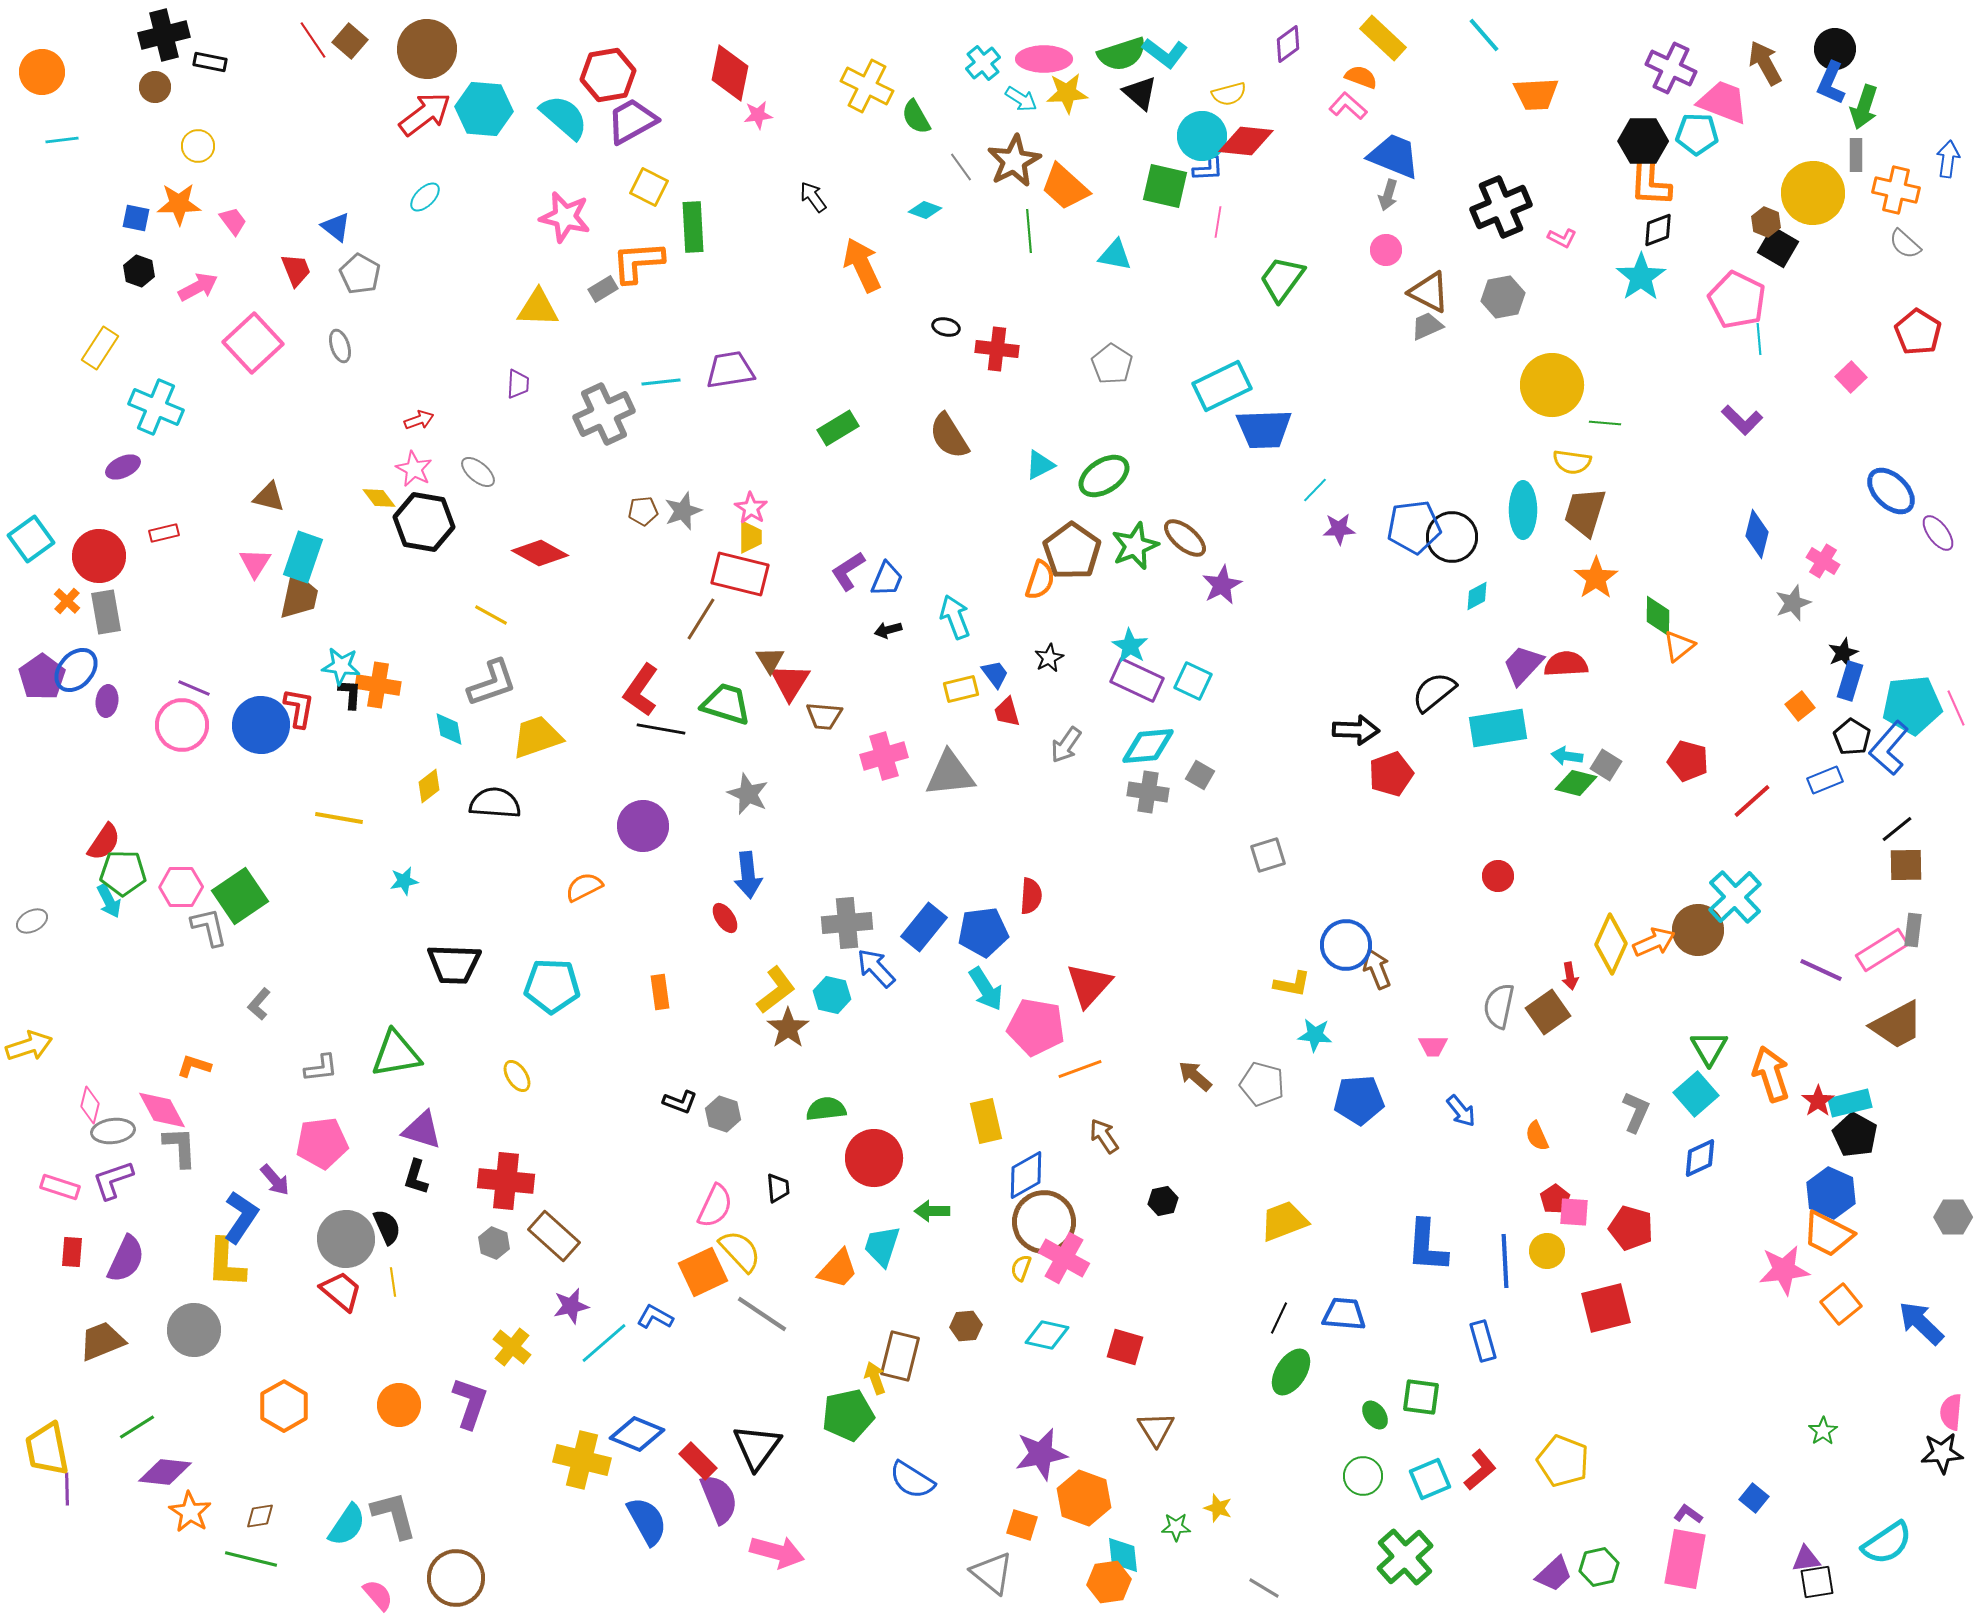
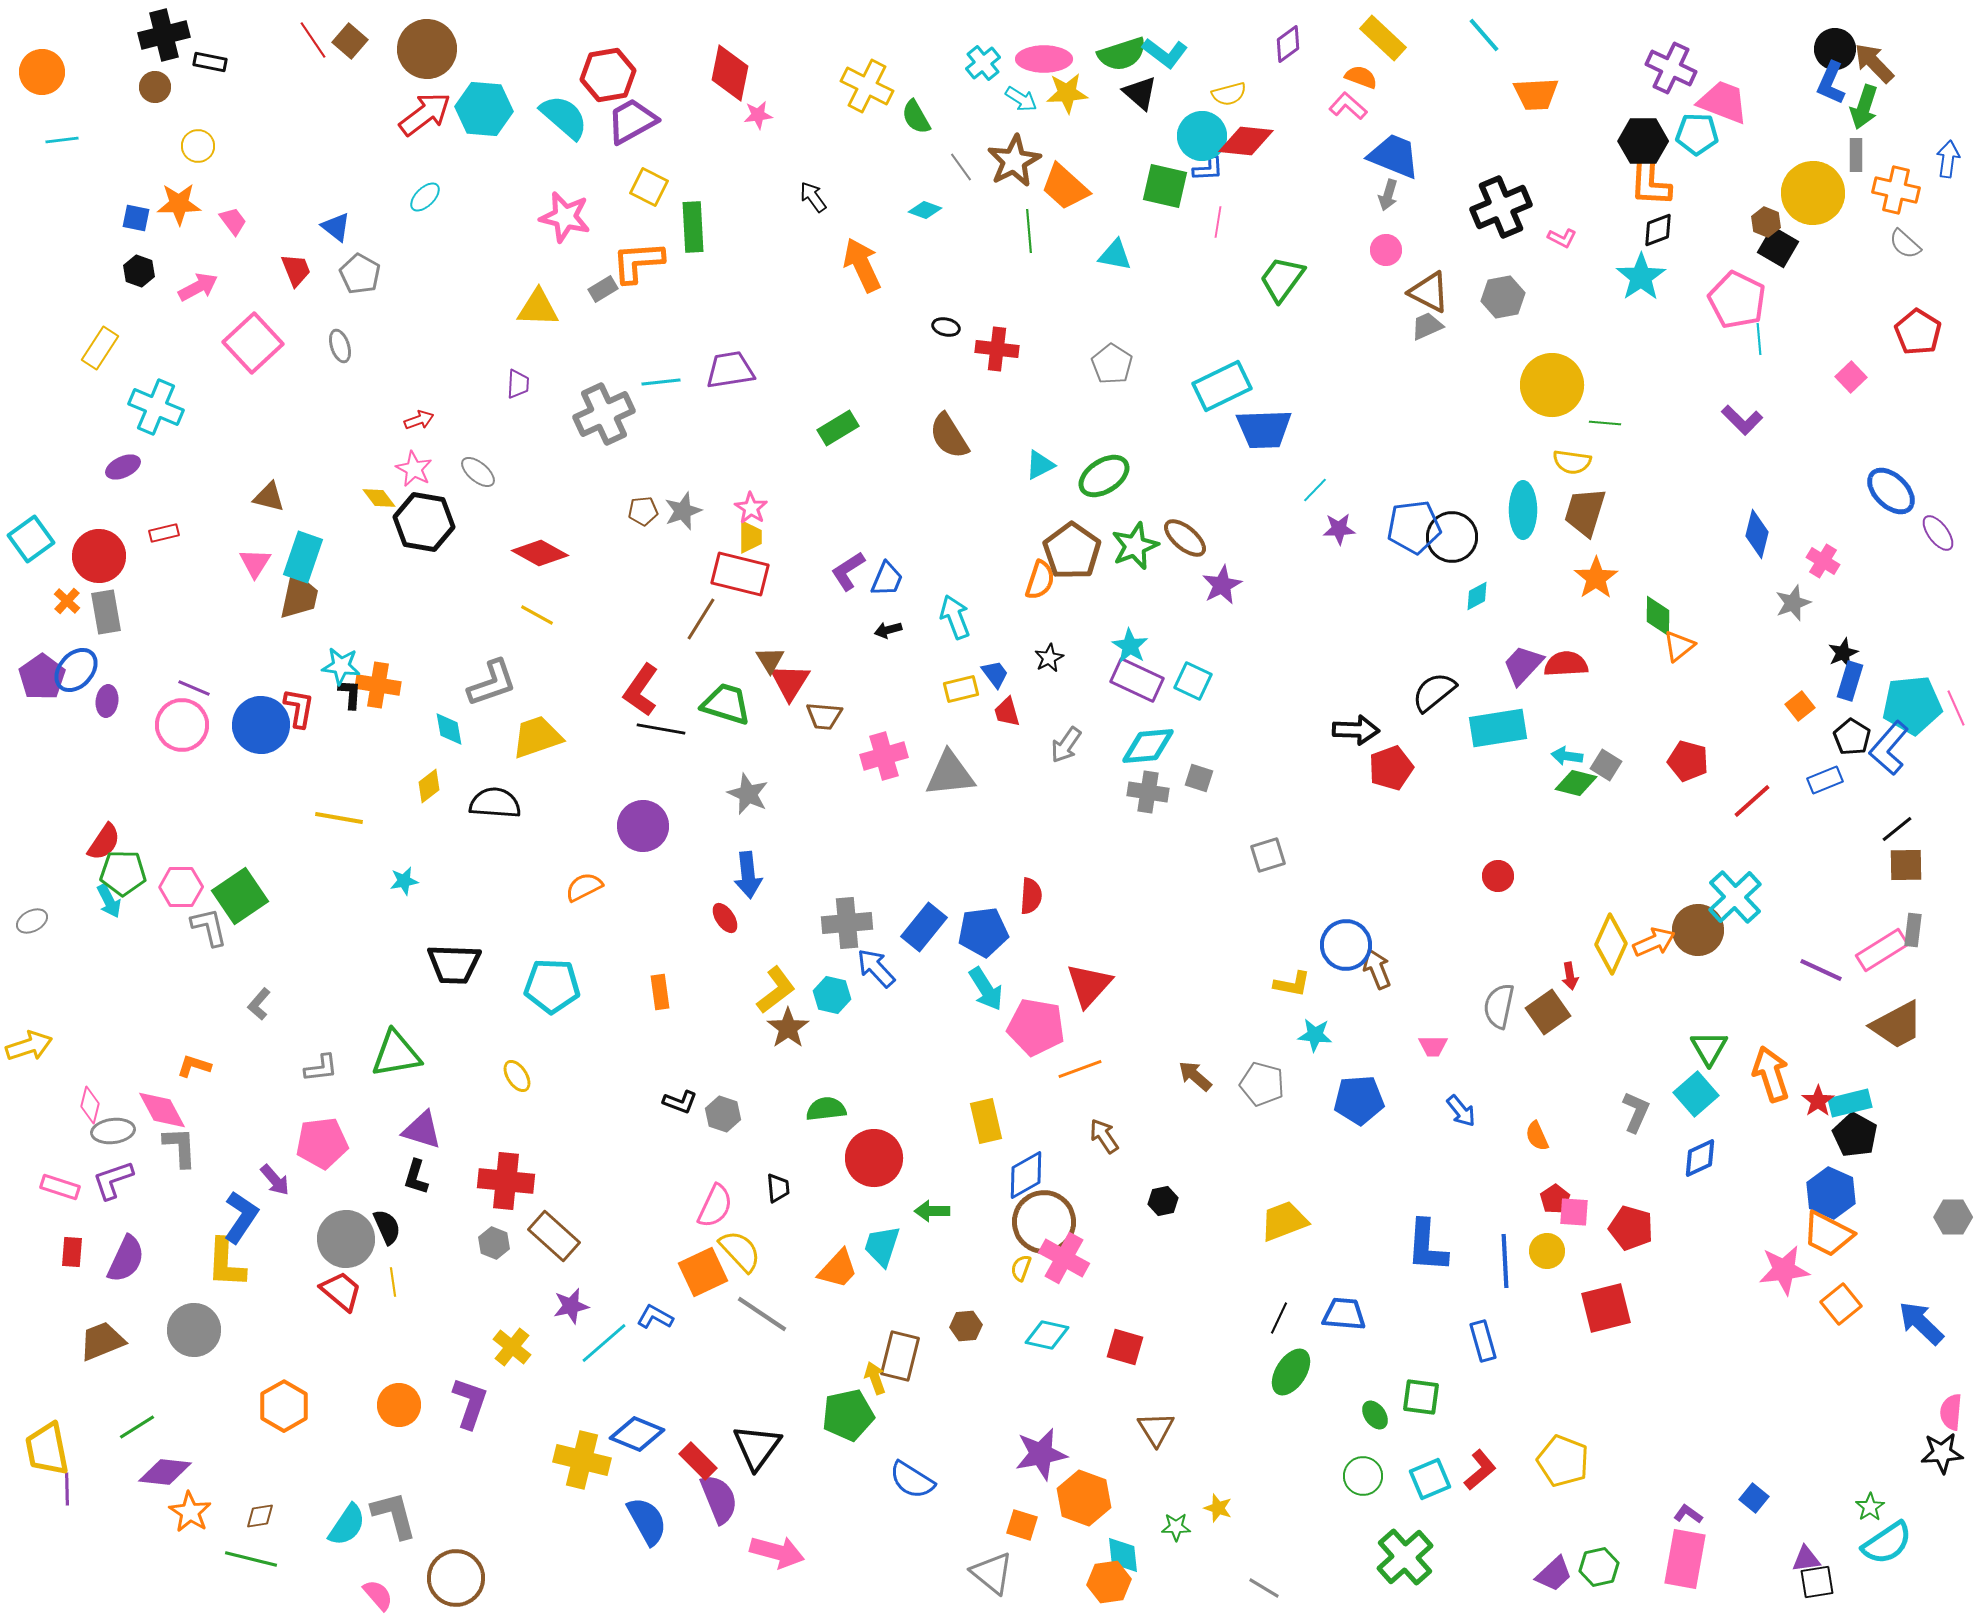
brown arrow at (1765, 63): moved 109 px right; rotated 15 degrees counterclockwise
yellow line at (491, 615): moved 46 px right
red pentagon at (1391, 774): moved 6 px up
gray square at (1200, 775): moved 1 px left, 3 px down; rotated 12 degrees counterclockwise
green star at (1823, 1431): moved 47 px right, 76 px down
